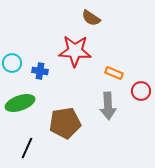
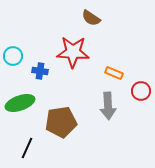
red star: moved 2 px left, 1 px down
cyan circle: moved 1 px right, 7 px up
brown pentagon: moved 4 px left, 1 px up
